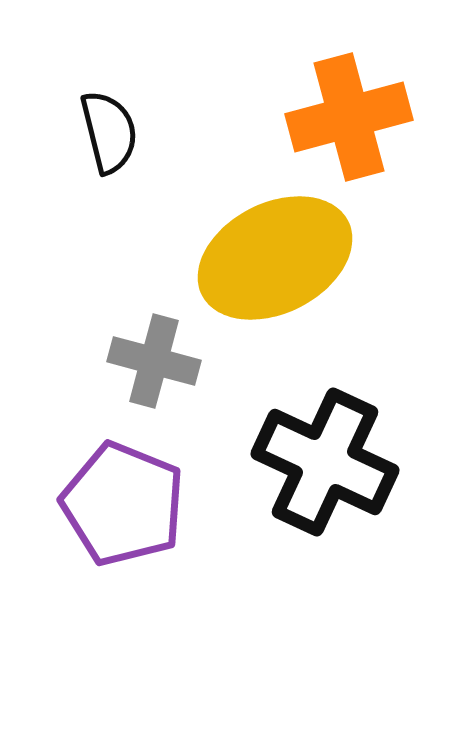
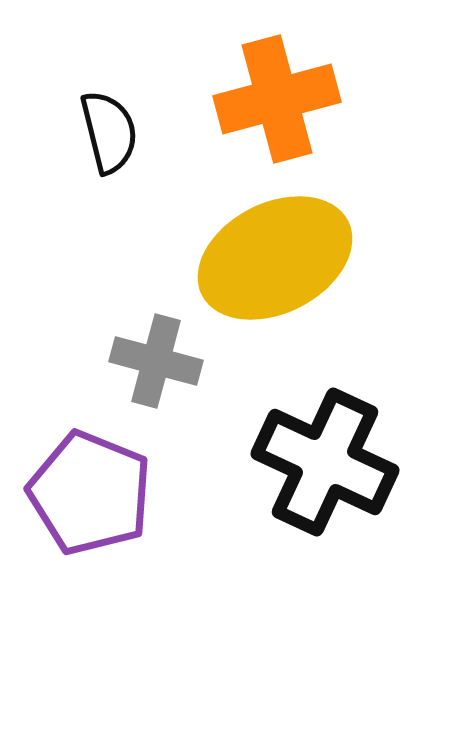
orange cross: moved 72 px left, 18 px up
gray cross: moved 2 px right
purple pentagon: moved 33 px left, 11 px up
